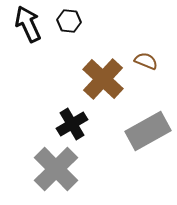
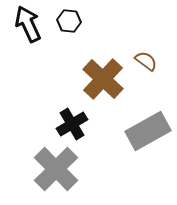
brown semicircle: rotated 15 degrees clockwise
